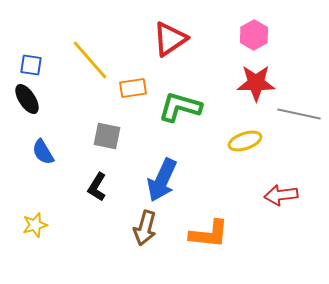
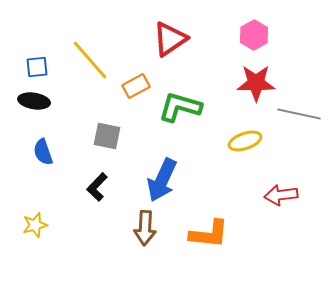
blue square: moved 6 px right, 2 px down; rotated 15 degrees counterclockwise
orange rectangle: moved 3 px right, 2 px up; rotated 20 degrees counterclockwise
black ellipse: moved 7 px right, 2 px down; rotated 48 degrees counterclockwise
blue semicircle: rotated 12 degrees clockwise
black L-shape: rotated 12 degrees clockwise
brown arrow: rotated 12 degrees counterclockwise
